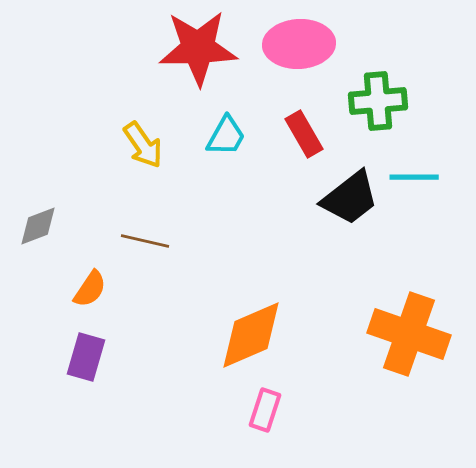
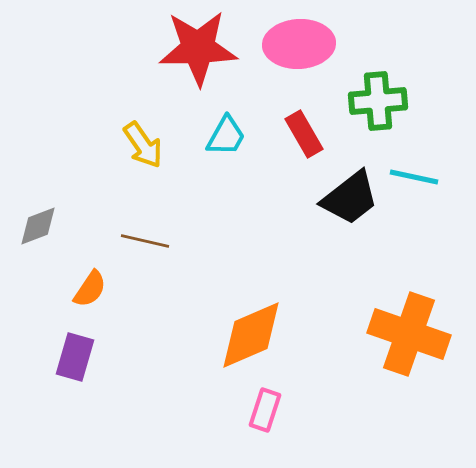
cyan line: rotated 12 degrees clockwise
purple rectangle: moved 11 px left
